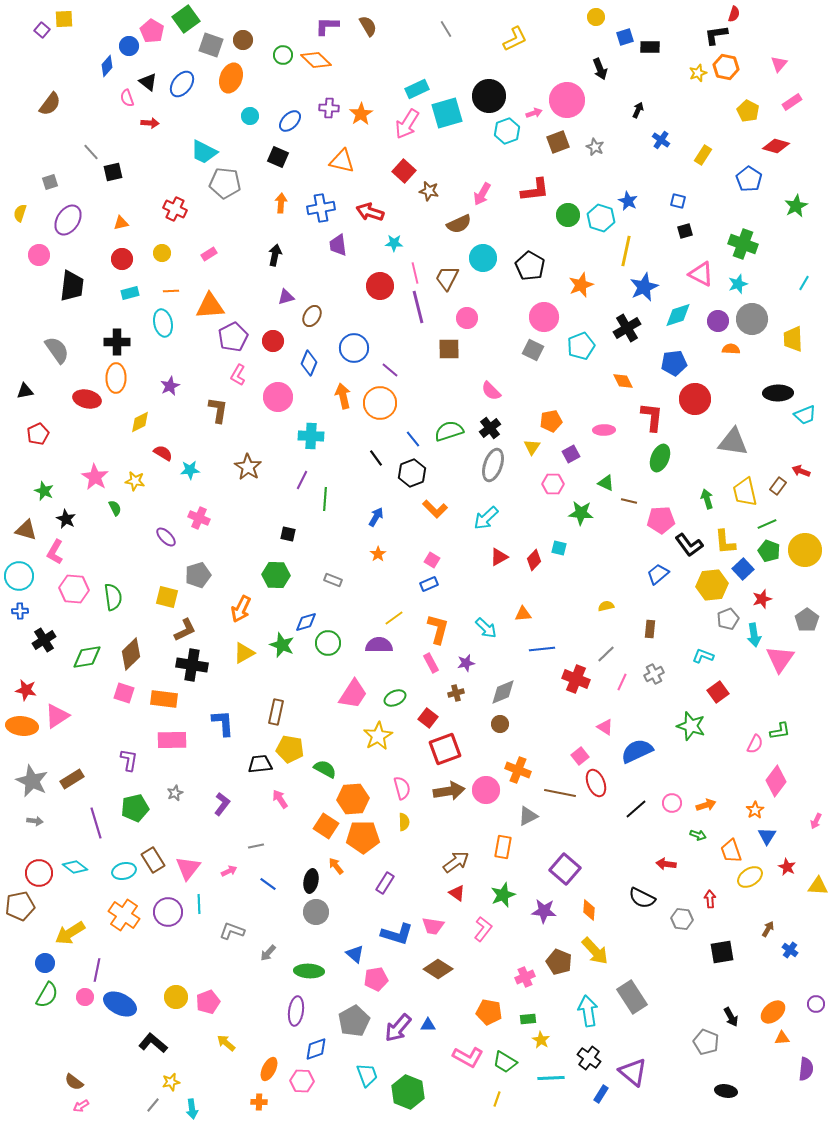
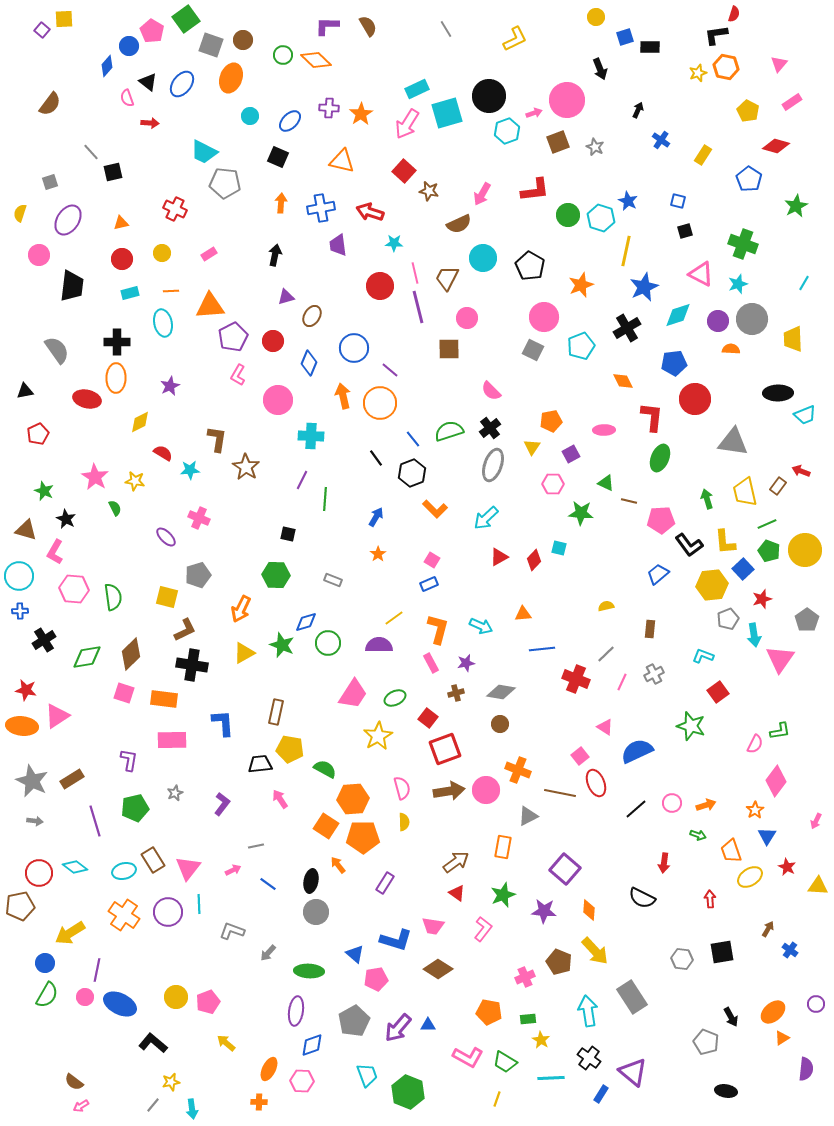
pink circle at (278, 397): moved 3 px down
brown L-shape at (218, 410): moved 1 px left, 29 px down
brown star at (248, 467): moved 2 px left
cyan arrow at (486, 628): moved 5 px left, 2 px up; rotated 20 degrees counterclockwise
gray diamond at (503, 692): moved 2 px left; rotated 32 degrees clockwise
purple line at (96, 823): moved 1 px left, 2 px up
red arrow at (666, 864): moved 2 px left, 1 px up; rotated 90 degrees counterclockwise
orange arrow at (336, 866): moved 2 px right, 1 px up
pink arrow at (229, 871): moved 4 px right, 1 px up
gray hexagon at (682, 919): moved 40 px down
blue L-shape at (397, 934): moved 1 px left, 6 px down
orange triangle at (782, 1038): rotated 28 degrees counterclockwise
blue diamond at (316, 1049): moved 4 px left, 4 px up
